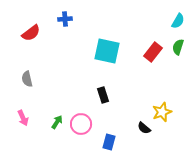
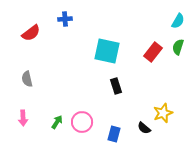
black rectangle: moved 13 px right, 9 px up
yellow star: moved 1 px right, 1 px down
pink arrow: rotated 21 degrees clockwise
pink circle: moved 1 px right, 2 px up
blue rectangle: moved 5 px right, 8 px up
